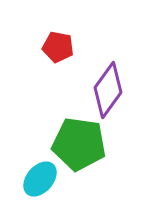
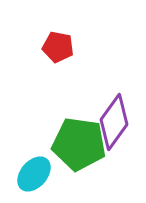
purple diamond: moved 6 px right, 32 px down
cyan ellipse: moved 6 px left, 5 px up
